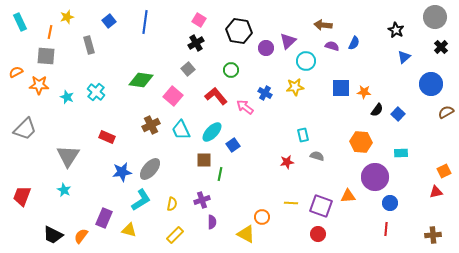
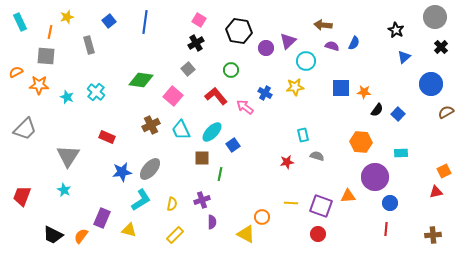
brown square at (204, 160): moved 2 px left, 2 px up
purple rectangle at (104, 218): moved 2 px left
